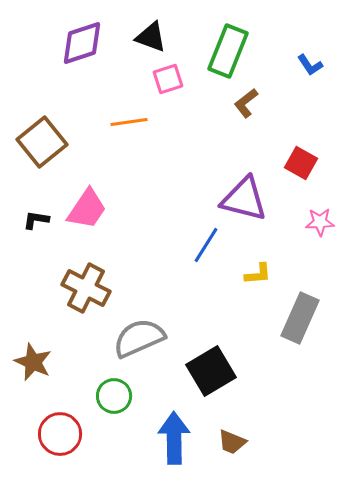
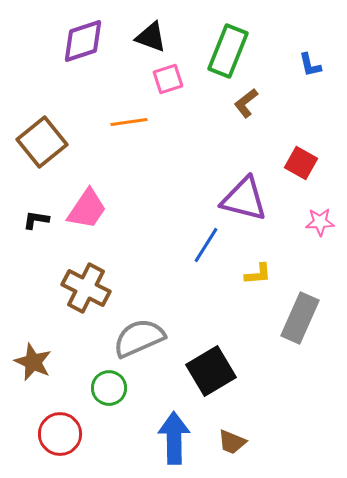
purple diamond: moved 1 px right, 2 px up
blue L-shape: rotated 20 degrees clockwise
green circle: moved 5 px left, 8 px up
